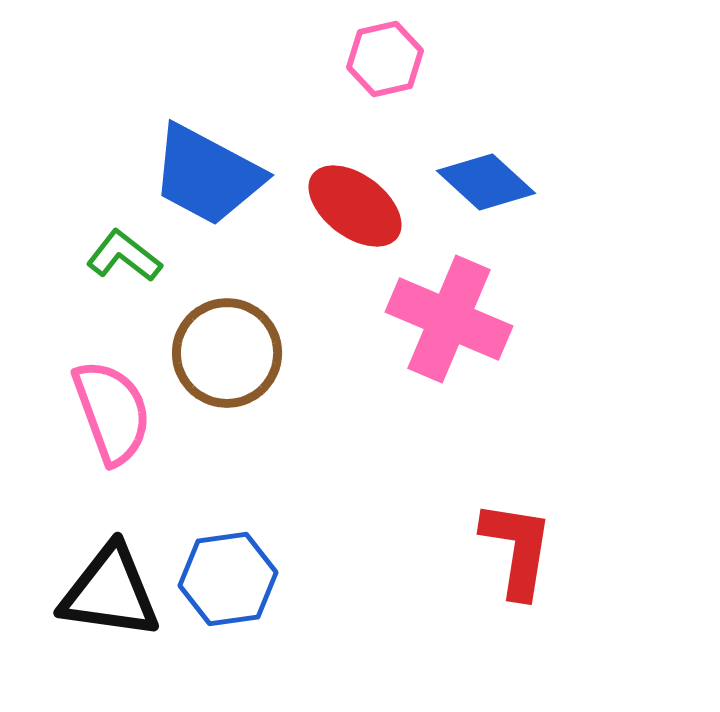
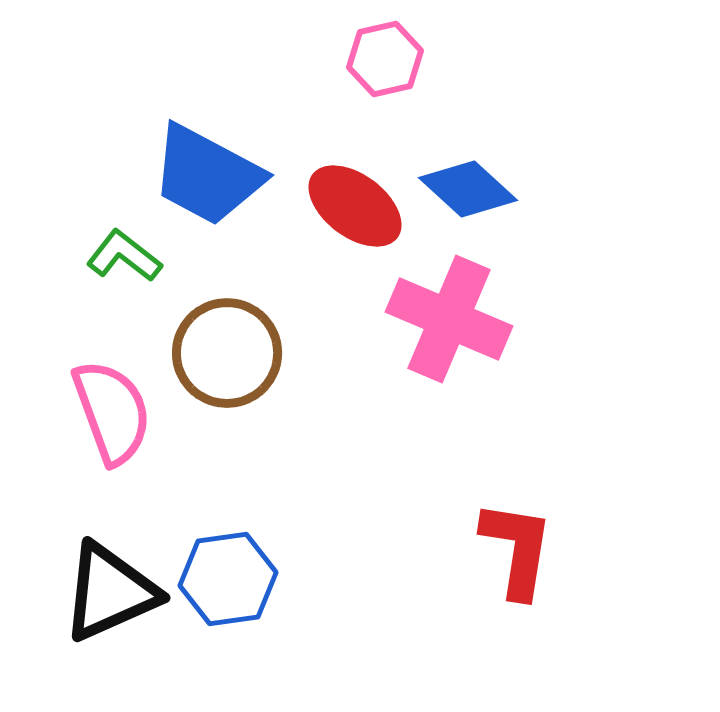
blue diamond: moved 18 px left, 7 px down
black triangle: rotated 32 degrees counterclockwise
